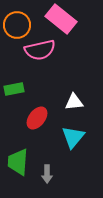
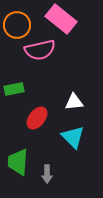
cyan triangle: rotated 25 degrees counterclockwise
